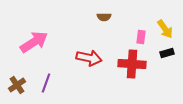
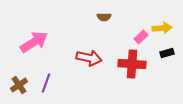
yellow arrow: moved 3 px left, 1 px up; rotated 60 degrees counterclockwise
pink rectangle: rotated 40 degrees clockwise
brown cross: moved 2 px right
